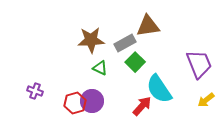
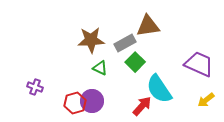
purple trapezoid: rotated 44 degrees counterclockwise
purple cross: moved 4 px up
